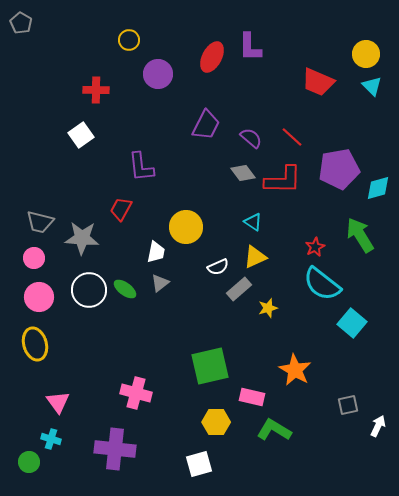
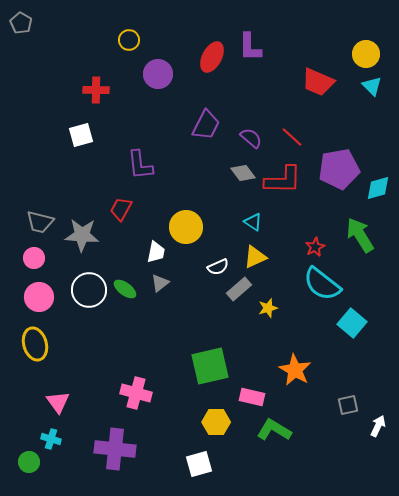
white square at (81, 135): rotated 20 degrees clockwise
purple L-shape at (141, 167): moved 1 px left, 2 px up
gray star at (82, 238): moved 3 px up
